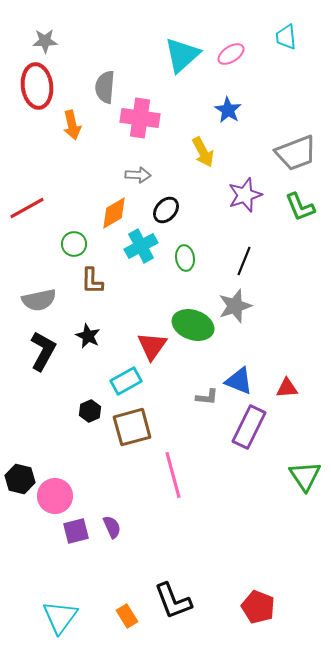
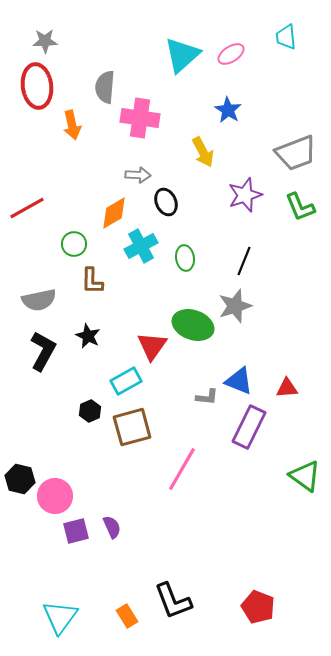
black ellipse at (166, 210): moved 8 px up; rotated 64 degrees counterclockwise
pink line at (173, 475): moved 9 px right, 6 px up; rotated 45 degrees clockwise
green triangle at (305, 476): rotated 20 degrees counterclockwise
